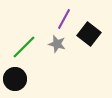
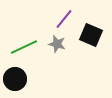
purple line: rotated 10 degrees clockwise
black square: moved 2 px right, 1 px down; rotated 15 degrees counterclockwise
green line: rotated 20 degrees clockwise
